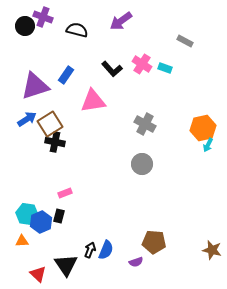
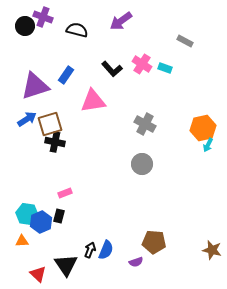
brown square: rotated 15 degrees clockwise
